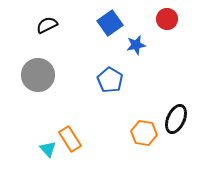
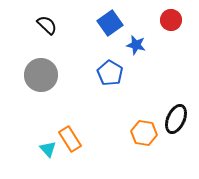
red circle: moved 4 px right, 1 px down
black semicircle: rotated 70 degrees clockwise
blue star: rotated 24 degrees clockwise
gray circle: moved 3 px right
blue pentagon: moved 7 px up
